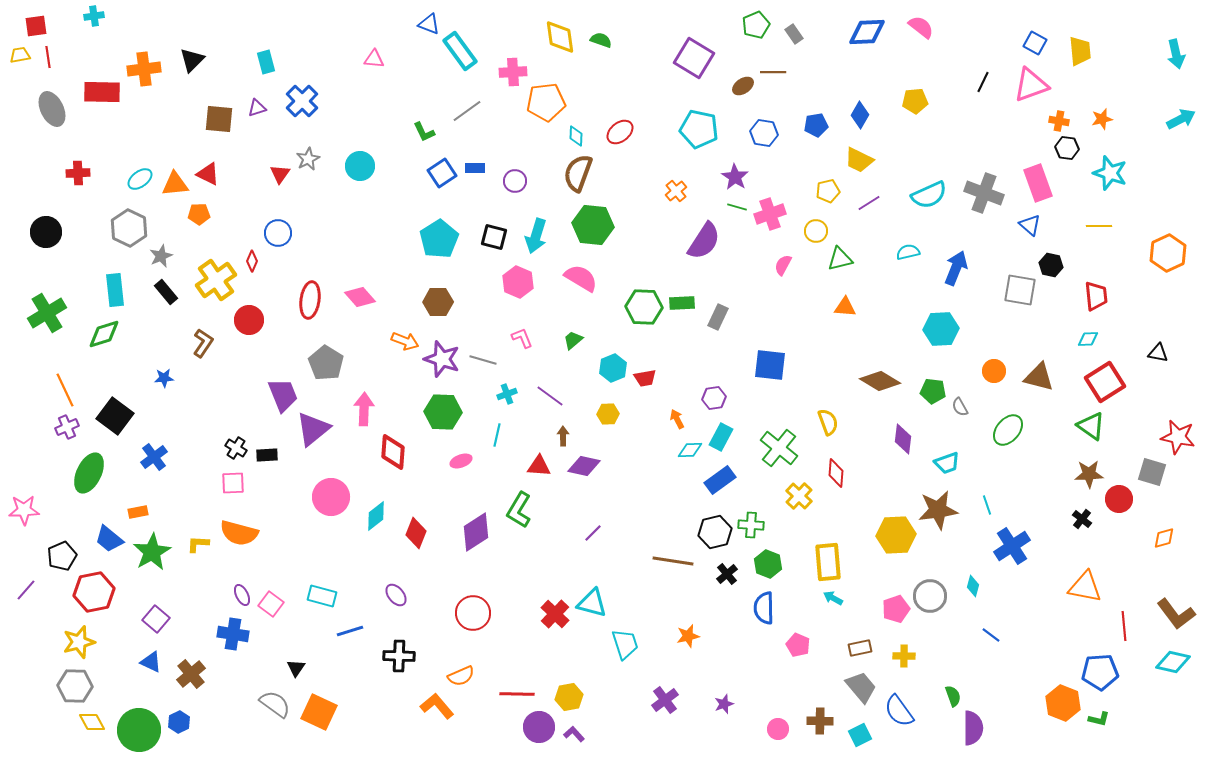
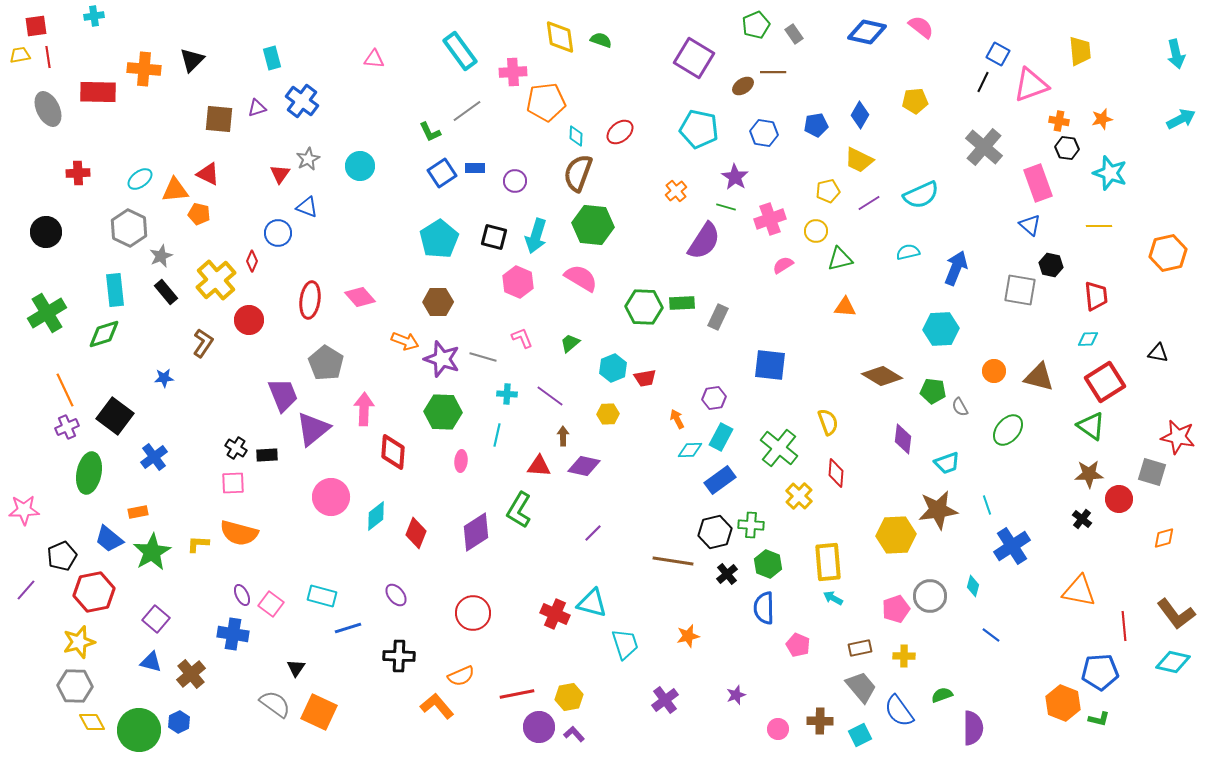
blue triangle at (429, 24): moved 122 px left, 183 px down
blue diamond at (867, 32): rotated 15 degrees clockwise
blue square at (1035, 43): moved 37 px left, 11 px down
cyan rectangle at (266, 62): moved 6 px right, 4 px up
orange cross at (144, 69): rotated 12 degrees clockwise
red rectangle at (102, 92): moved 4 px left
blue cross at (302, 101): rotated 8 degrees counterclockwise
gray ellipse at (52, 109): moved 4 px left
green L-shape at (424, 132): moved 6 px right
orange triangle at (175, 184): moved 6 px down
gray cross at (984, 193): moved 46 px up; rotated 21 degrees clockwise
cyan semicircle at (929, 195): moved 8 px left
green line at (737, 207): moved 11 px left
orange pentagon at (199, 214): rotated 15 degrees clockwise
pink cross at (770, 214): moved 5 px down
orange hexagon at (1168, 253): rotated 12 degrees clockwise
pink semicircle at (783, 265): rotated 30 degrees clockwise
yellow cross at (216, 280): rotated 6 degrees counterclockwise
green trapezoid at (573, 340): moved 3 px left, 3 px down
gray line at (483, 360): moved 3 px up
brown diamond at (880, 381): moved 2 px right, 5 px up
cyan cross at (507, 394): rotated 24 degrees clockwise
pink ellipse at (461, 461): rotated 65 degrees counterclockwise
green ellipse at (89, 473): rotated 15 degrees counterclockwise
orange triangle at (1085, 587): moved 6 px left, 4 px down
red cross at (555, 614): rotated 20 degrees counterclockwise
blue line at (350, 631): moved 2 px left, 3 px up
blue triangle at (151, 662): rotated 10 degrees counterclockwise
red line at (517, 694): rotated 12 degrees counterclockwise
green semicircle at (953, 696): moved 11 px left, 1 px up; rotated 90 degrees counterclockwise
purple star at (724, 704): moved 12 px right, 9 px up
